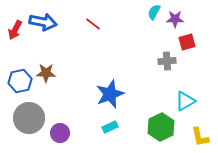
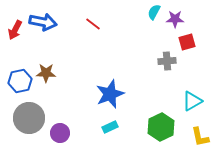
cyan triangle: moved 7 px right
